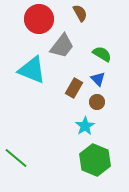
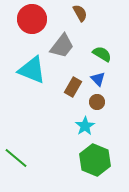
red circle: moved 7 px left
brown rectangle: moved 1 px left, 1 px up
